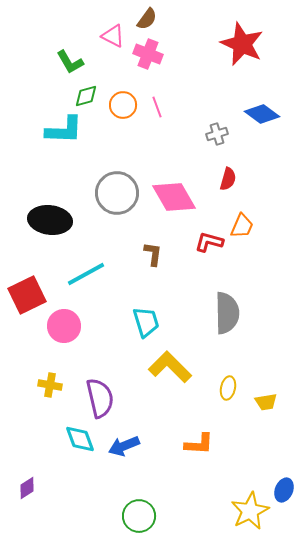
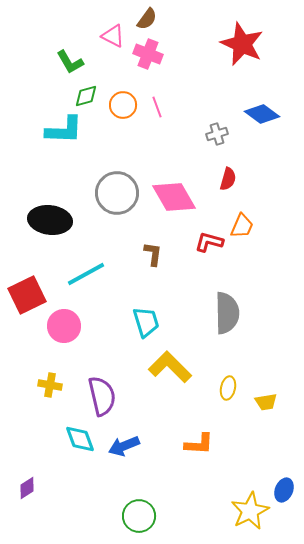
purple semicircle: moved 2 px right, 2 px up
